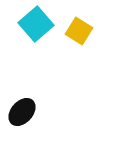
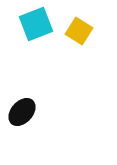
cyan square: rotated 20 degrees clockwise
